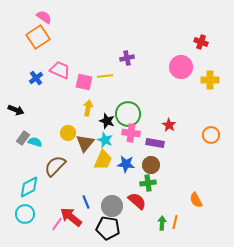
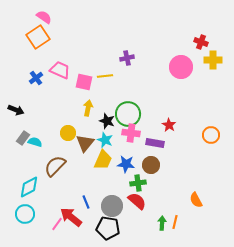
yellow cross: moved 3 px right, 20 px up
green cross: moved 10 px left
